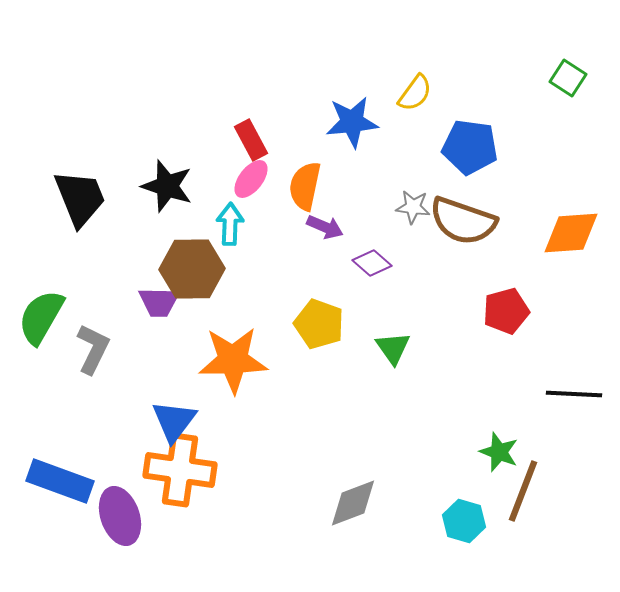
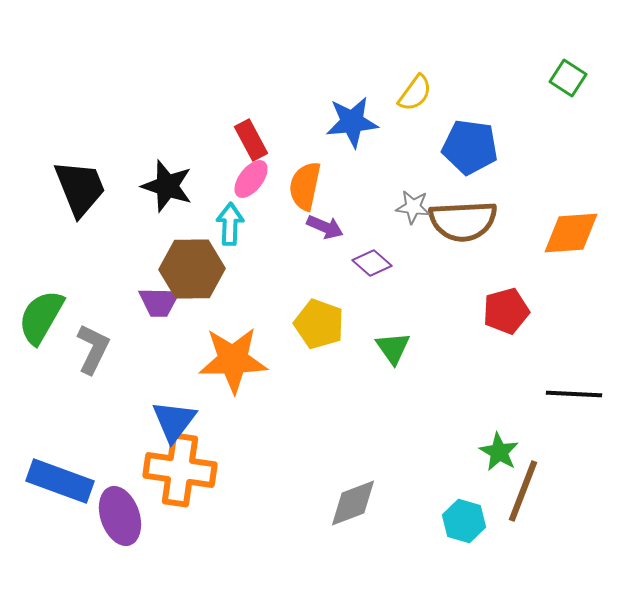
black trapezoid: moved 10 px up
brown semicircle: rotated 22 degrees counterclockwise
green star: rotated 9 degrees clockwise
